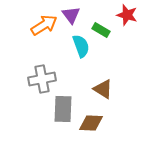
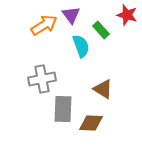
green rectangle: rotated 18 degrees clockwise
